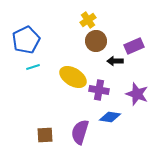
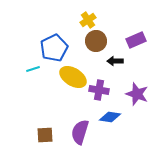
blue pentagon: moved 28 px right, 8 px down
purple rectangle: moved 2 px right, 6 px up
cyan line: moved 2 px down
